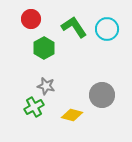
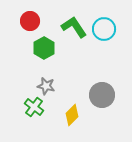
red circle: moved 1 px left, 2 px down
cyan circle: moved 3 px left
green cross: rotated 24 degrees counterclockwise
yellow diamond: rotated 60 degrees counterclockwise
